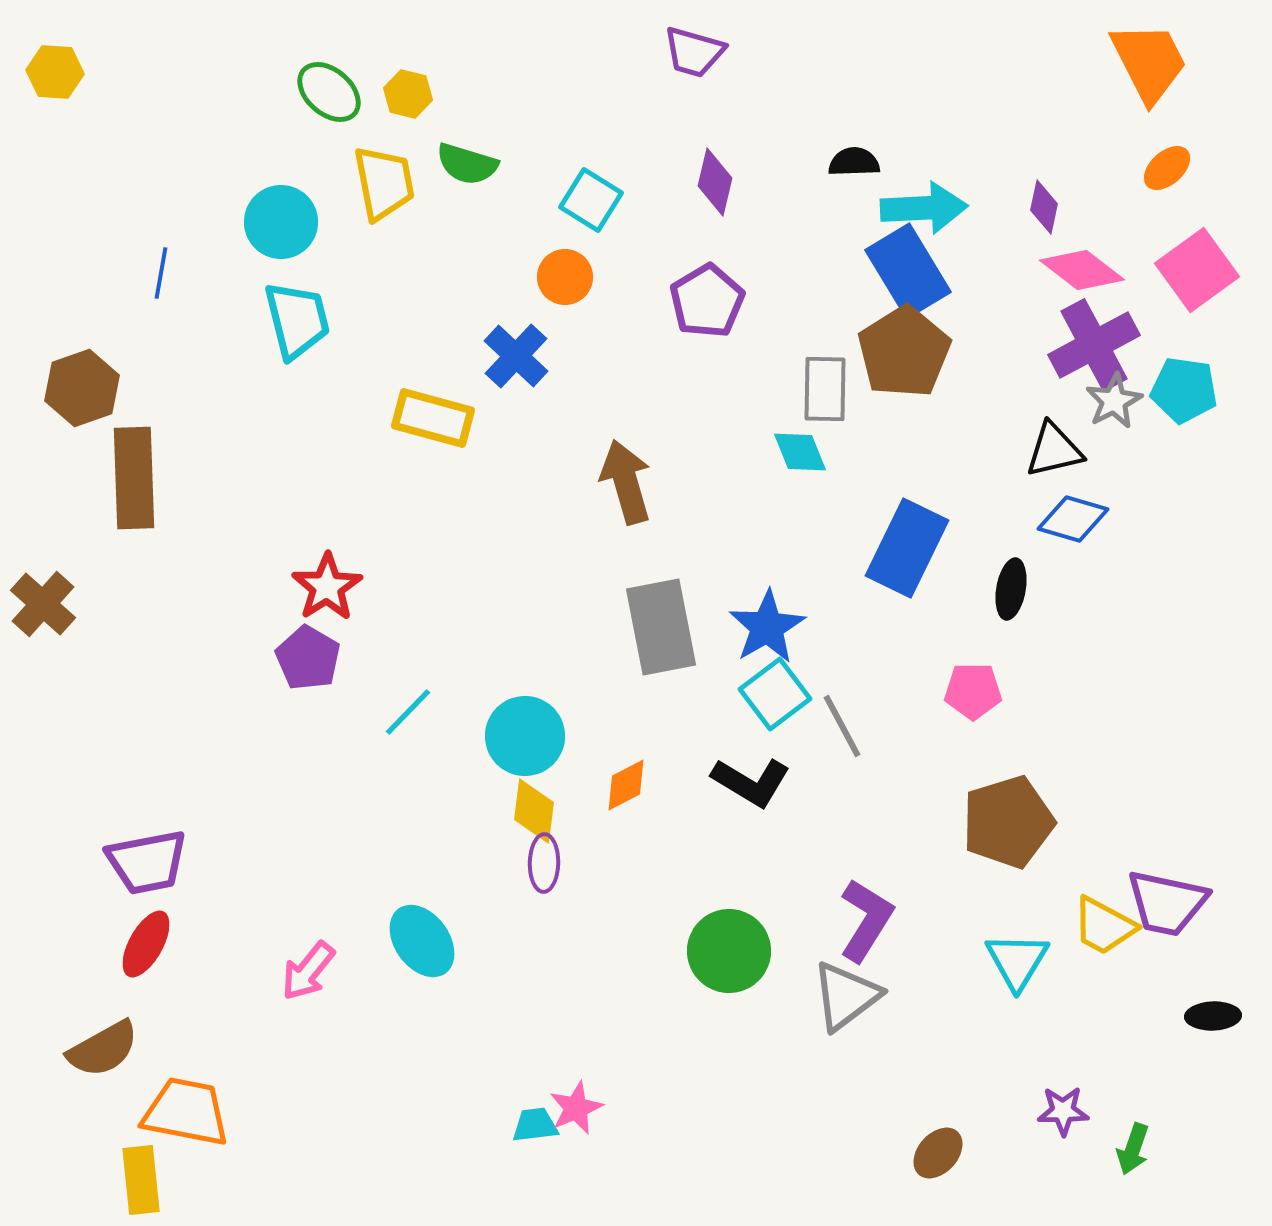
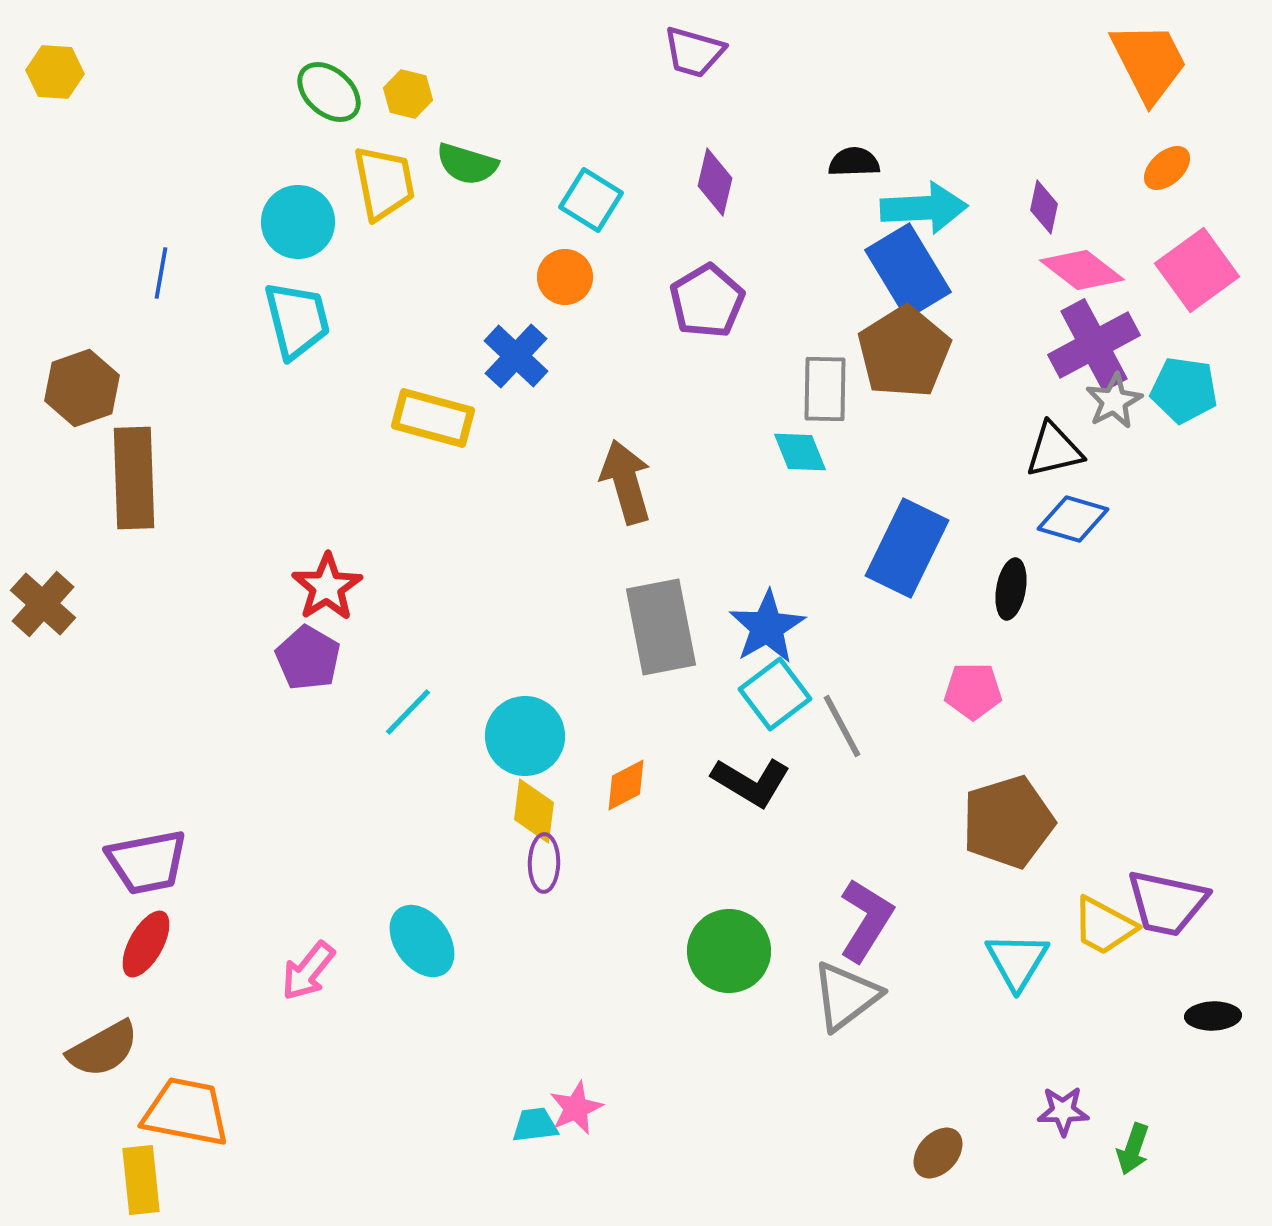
cyan circle at (281, 222): moved 17 px right
